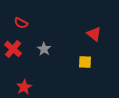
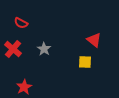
red triangle: moved 6 px down
